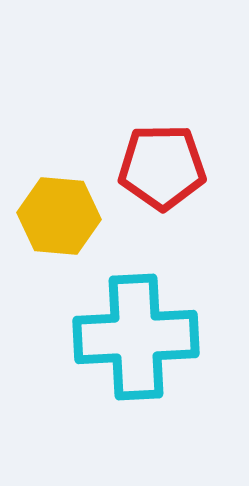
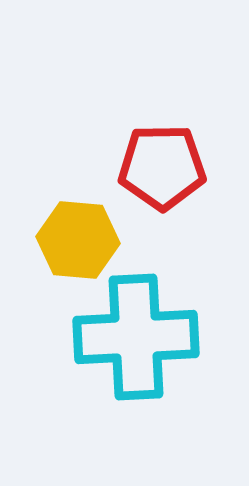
yellow hexagon: moved 19 px right, 24 px down
